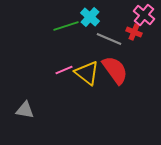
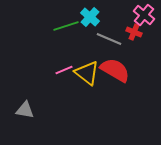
red semicircle: rotated 24 degrees counterclockwise
